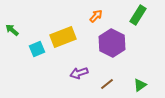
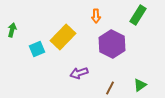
orange arrow: rotated 136 degrees clockwise
green arrow: rotated 64 degrees clockwise
yellow rectangle: rotated 25 degrees counterclockwise
purple hexagon: moved 1 px down
brown line: moved 3 px right, 4 px down; rotated 24 degrees counterclockwise
